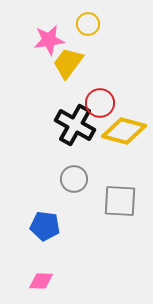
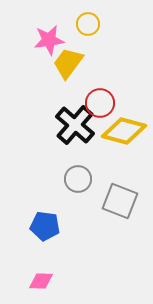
black cross: rotated 12 degrees clockwise
gray circle: moved 4 px right
gray square: rotated 18 degrees clockwise
